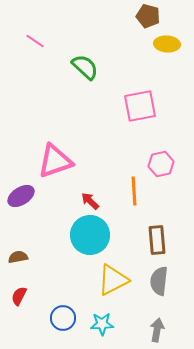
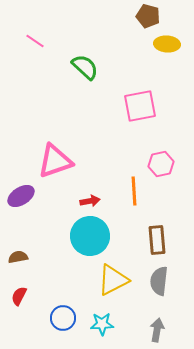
red arrow: rotated 126 degrees clockwise
cyan circle: moved 1 px down
